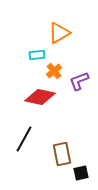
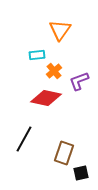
orange triangle: moved 1 px right, 3 px up; rotated 25 degrees counterclockwise
red diamond: moved 6 px right, 1 px down
brown rectangle: moved 2 px right, 1 px up; rotated 30 degrees clockwise
